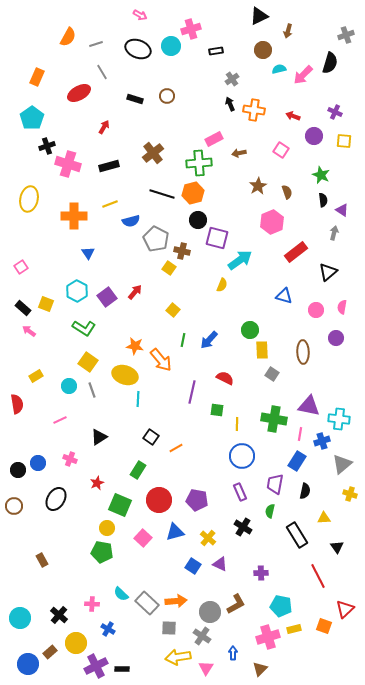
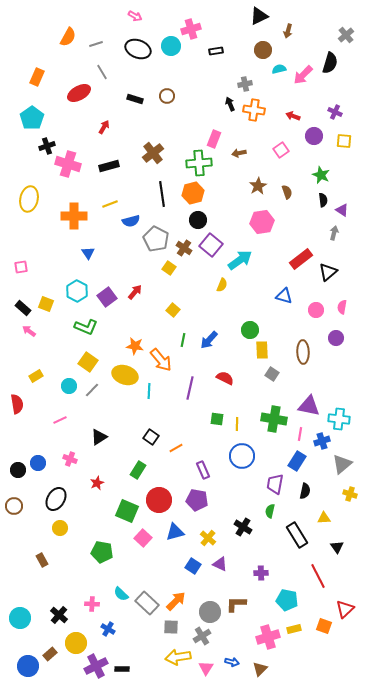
pink arrow at (140, 15): moved 5 px left, 1 px down
gray cross at (346, 35): rotated 21 degrees counterclockwise
gray cross at (232, 79): moved 13 px right, 5 px down; rotated 24 degrees clockwise
pink rectangle at (214, 139): rotated 42 degrees counterclockwise
pink square at (281, 150): rotated 21 degrees clockwise
black line at (162, 194): rotated 65 degrees clockwise
pink hexagon at (272, 222): moved 10 px left; rotated 15 degrees clockwise
purple square at (217, 238): moved 6 px left, 7 px down; rotated 25 degrees clockwise
brown cross at (182, 251): moved 2 px right, 3 px up; rotated 21 degrees clockwise
red rectangle at (296, 252): moved 5 px right, 7 px down
pink square at (21, 267): rotated 24 degrees clockwise
green L-shape at (84, 328): moved 2 px right, 1 px up; rotated 10 degrees counterclockwise
gray line at (92, 390): rotated 63 degrees clockwise
purple line at (192, 392): moved 2 px left, 4 px up
cyan line at (138, 399): moved 11 px right, 8 px up
green square at (217, 410): moved 9 px down
purple rectangle at (240, 492): moved 37 px left, 22 px up
green square at (120, 505): moved 7 px right, 6 px down
yellow circle at (107, 528): moved 47 px left
orange arrow at (176, 601): rotated 40 degrees counterclockwise
brown L-shape at (236, 604): rotated 150 degrees counterclockwise
cyan pentagon at (281, 606): moved 6 px right, 6 px up
gray square at (169, 628): moved 2 px right, 1 px up
gray cross at (202, 636): rotated 24 degrees clockwise
brown rectangle at (50, 652): moved 2 px down
blue arrow at (233, 653): moved 1 px left, 9 px down; rotated 104 degrees clockwise
blue circle at (28, 664): moved 2 px down
